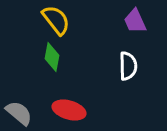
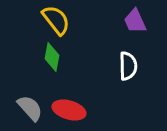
gray semicircle: moved 11 px right, 5 px up; rotated 8 degrees clockwise
